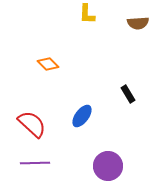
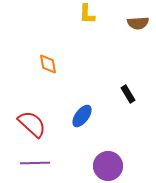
orange diamond: rotated 35 degrees clockwise
